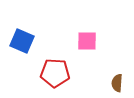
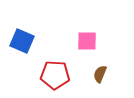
red pentagon: moved 2 px down
brown semicircle: moved 17 px left, 9 px up; rotated 18 degrees clockwise
